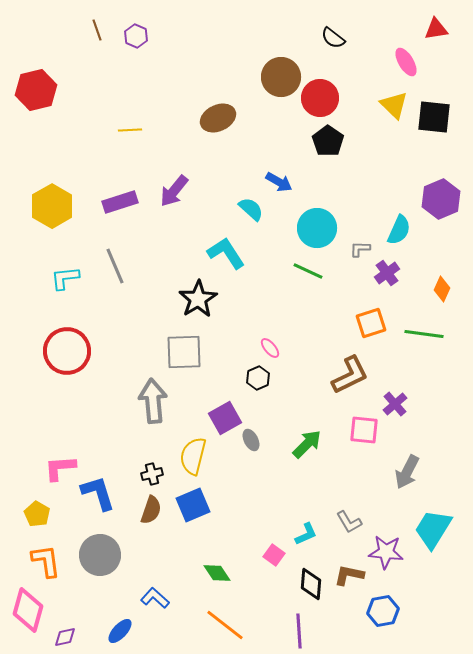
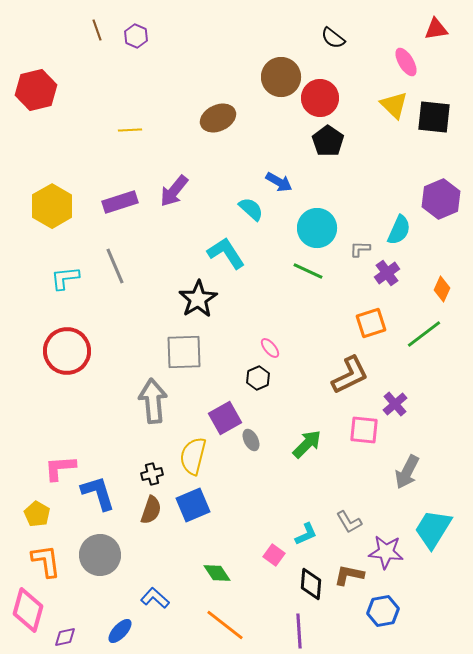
green line at (424, 334): rotated 45 degrees counterclockwise
